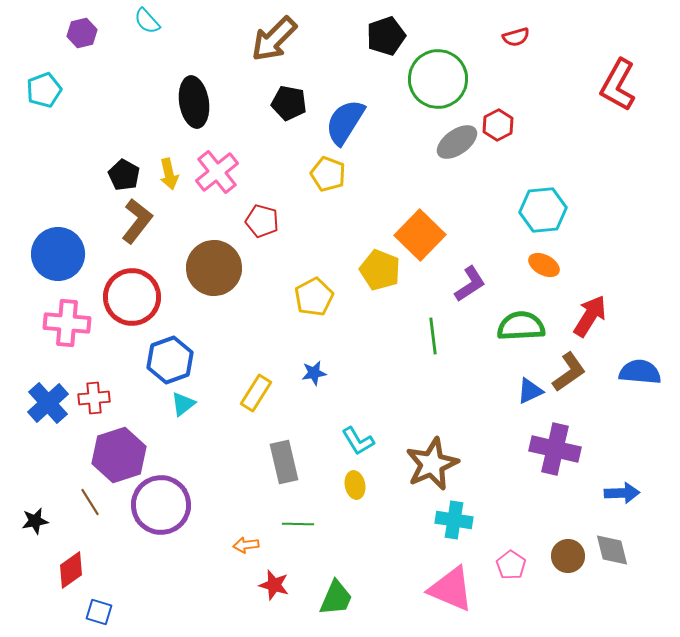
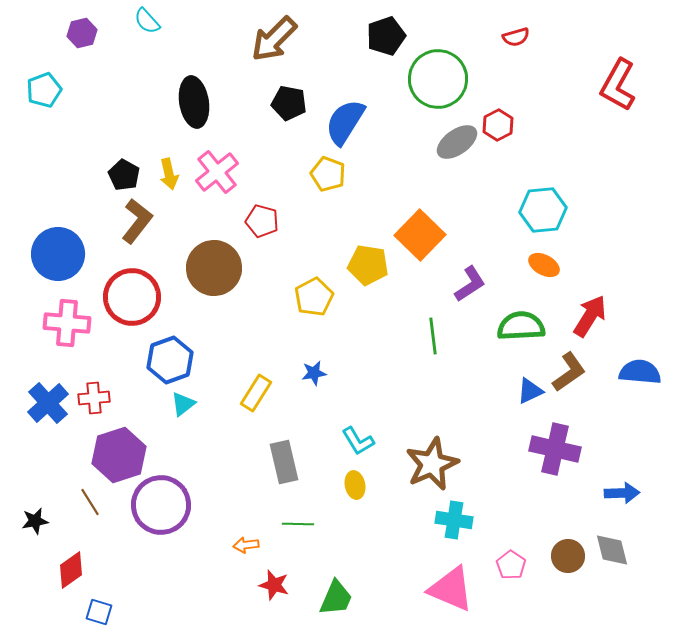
yellow pentagon at (380, 270): moved 12 px left, 5 px up; rotated 12 degrees counterclockwise
